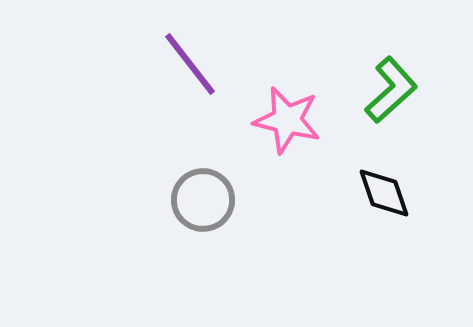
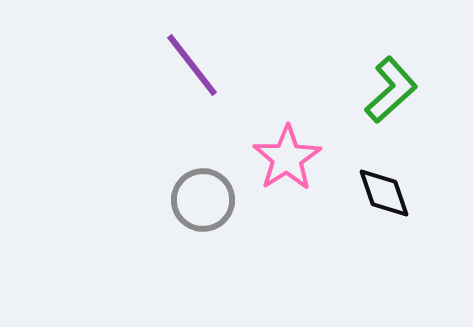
purple line: moved 2 px right, 1 px down
pink star: moved 38 px down; rotated 26 degrees clockwise
